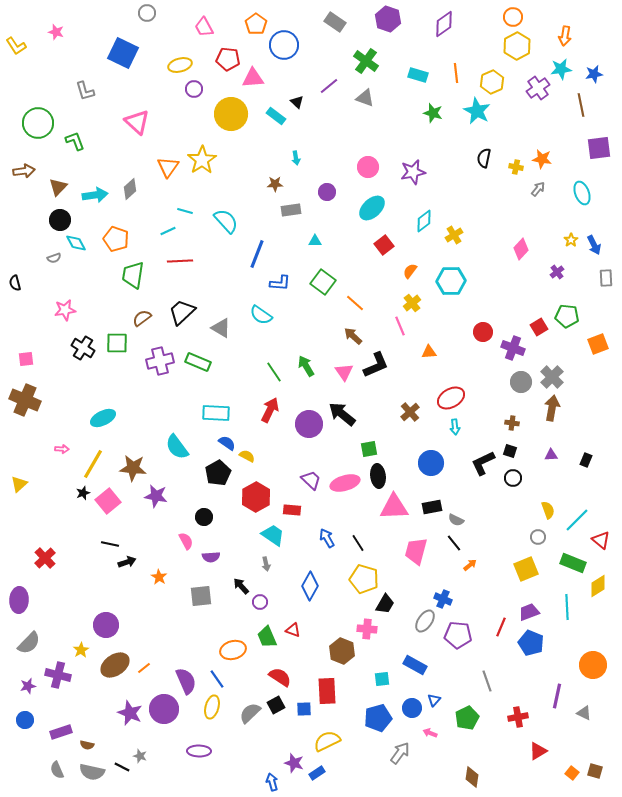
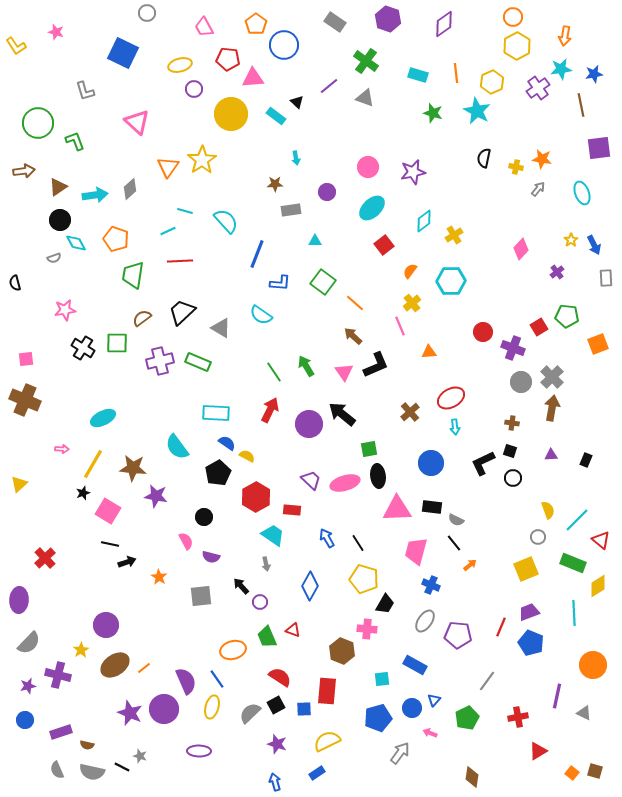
brown triangle at (58, 187): rotated 12 degrees clockwise
pink square at (108, 501): moved 10 px down; rotated 20 degrees counterclockwise
pink triangle at (394, 507): moved 3 px right, 2 px down
black rectangle at (432, 507): rotated 18 degrees clockwise
purple semicircle at (211, 557): rotated 18 degrees clockwise
blue cross at (443, 599): moved 12 px left, 14 px up
cyan line at (567, 607): moved 7 px right, 6 px down
gray line at (487, 681): rotated 55 degrees clockwise
red rectangle at (327, 691): rotated 8 degrees clockwise
purple star at (294, 763): moved 17 px left, 19 px up
blue arrow at (272, 782): moved 3 px right
